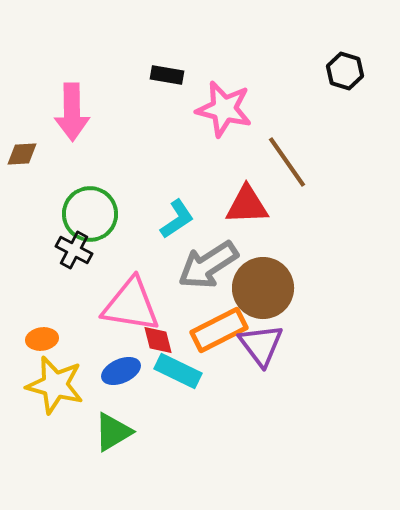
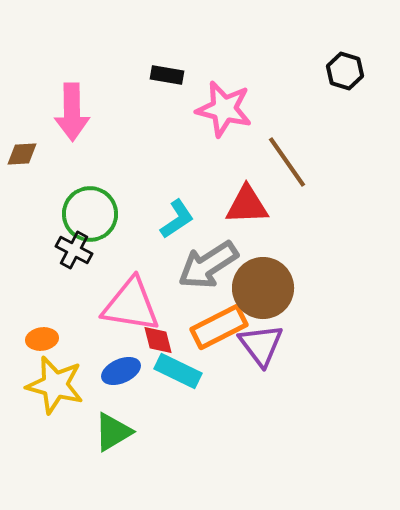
orange rectangle: moved 3 px up
